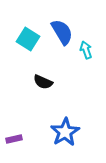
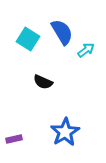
cyan arrow: rotated 72 degrees clockwise
